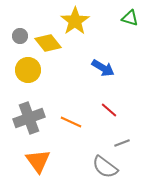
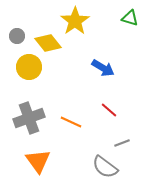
gray circle: moved 3 px left
yellow circle: moved 1 px right, 3 px up
